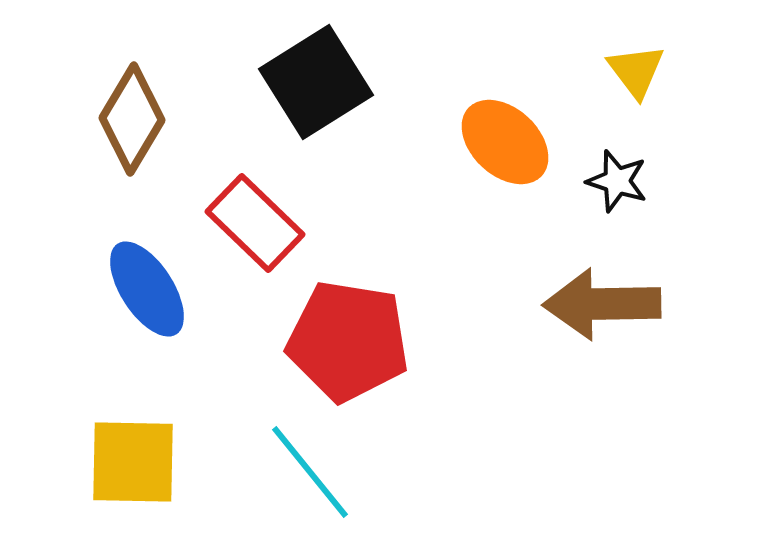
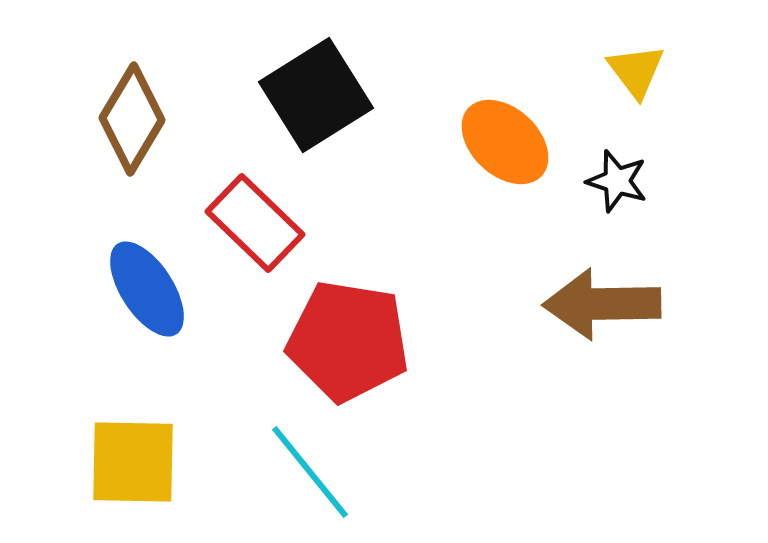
black square: moved 13 px down
